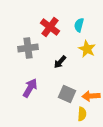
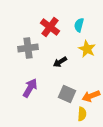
black arrow: rotated 16 degrees clockwise
orange arrow: rotated 18 degrees counterclockwise
